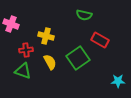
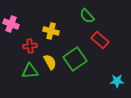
green semicircle: moved 3 px right, 1 px down; rotated 35 degrees clockwise
yellow cross: moved 5 px right, 5 px up
red rectangle: rotated 12 degrees clockwise
red cross: moved 4 px right, 4 px up
green square: moved 3 px left, 1 px down
green triangle: moved 7 px right; rotated 24 degrees counterclockwise
cyan star: moved 1 px left
